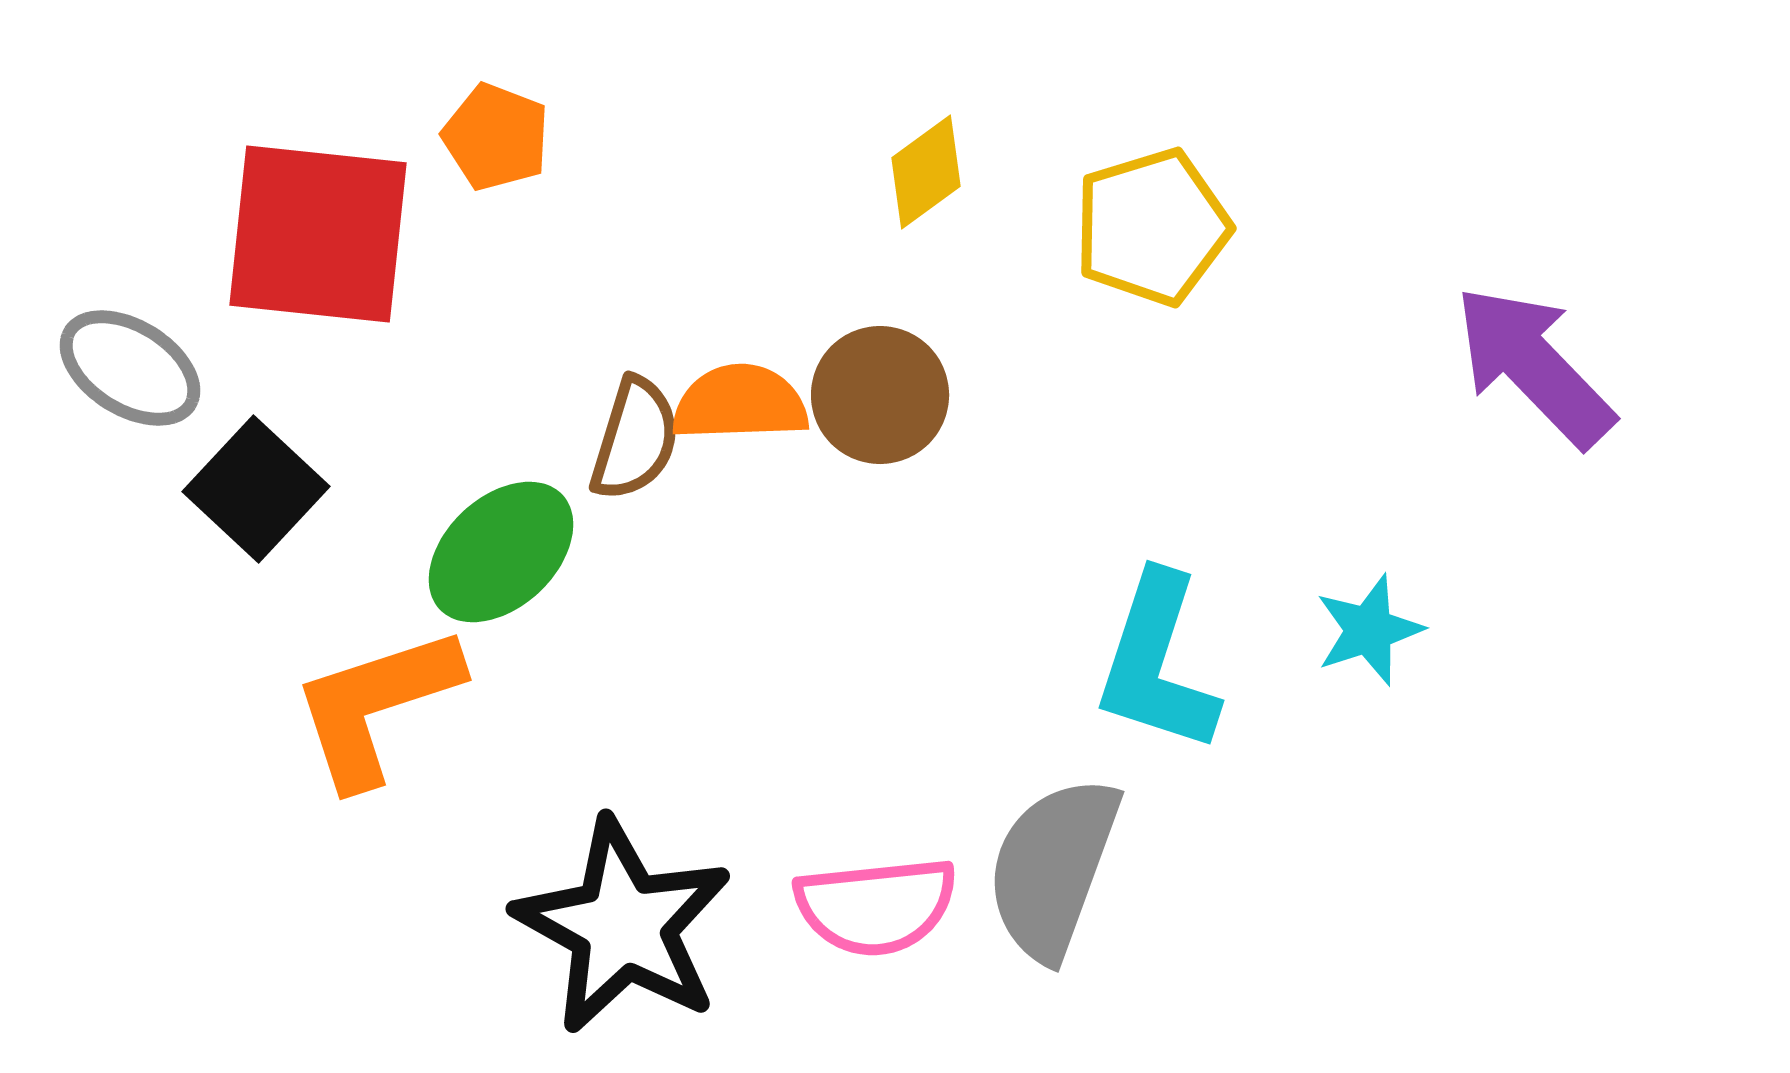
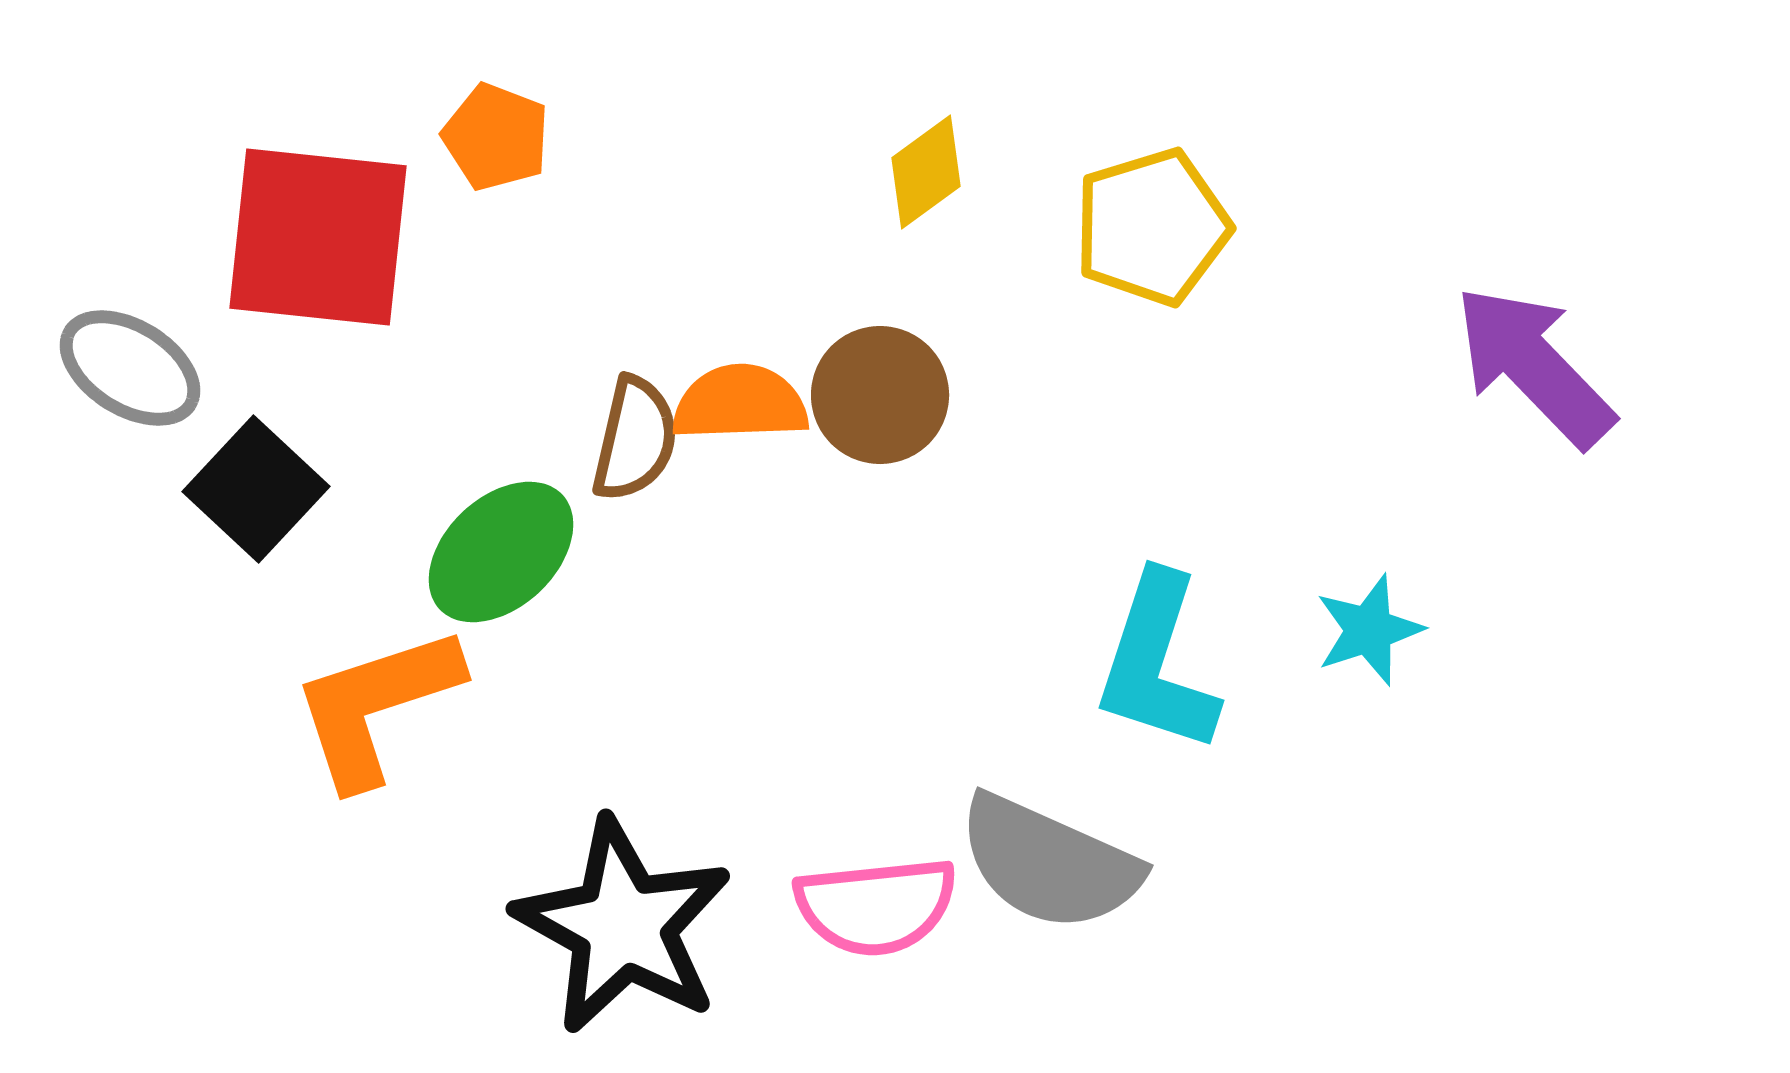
red square: moved 3 px down
brown semicircle: rotated 4 degrees counterclockwise
gray semicircle: moved 4 px left, 5 px up; rotated 86 degrees counterclockwise
